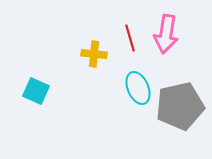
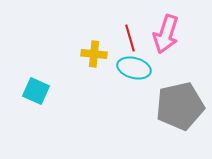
pink arrow: rotated 9 degrees clockwise
cyan ellipse: moved 4 px left, 20 px up; rotated 52 degrees counterclockwise
